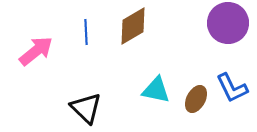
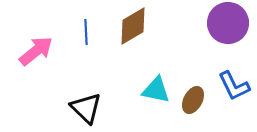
blue L-shape: moved 2 px right, 2 px up
brown ellipse: moved 3 px left, 1 px down
